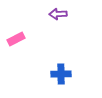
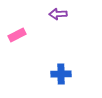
pink rectangle: moved 1 px right, 4 px up
